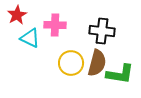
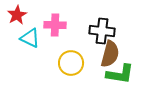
brown semicircle: moved 13 px right, 9 px up
